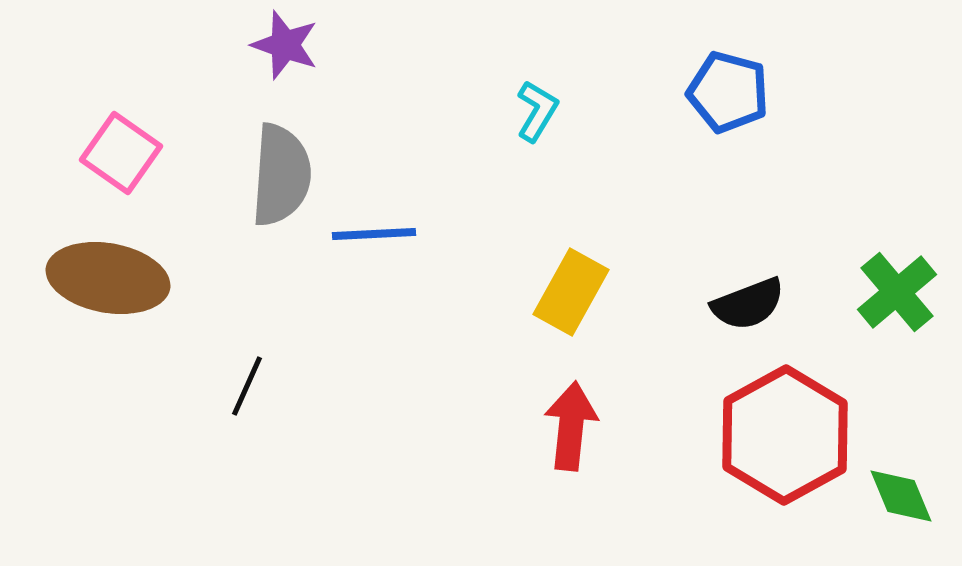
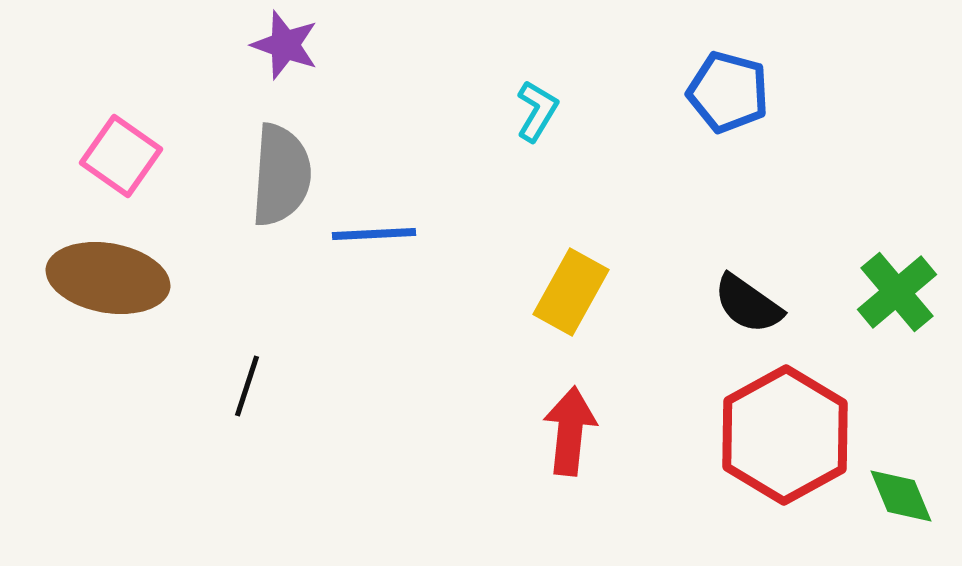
pink square: moved 3 px down
black semicircle: rotated 56 degrees clockwise
black line: rotated 6 degrees counterclockwise
red arrow: moved 1 px left, 5 px down
